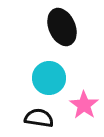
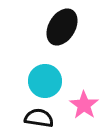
black ellipse: rotated 54 degrees clockwise
cyan circle: moved 4 px left, 3 px down
